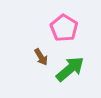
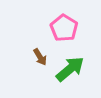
brown arrow: moved 1 px left
